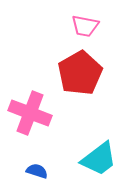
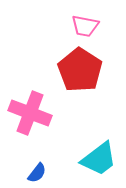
red pentagon: moved 3 px up; rotated 9 degrees counterclockwise
blue semicircle: moved 2 px down; rotated 110 degrees clockwise
